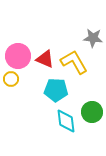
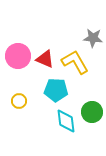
yellow L-shape: moved 1 px right
yellow circle: moved 8 px right, 22 px down
